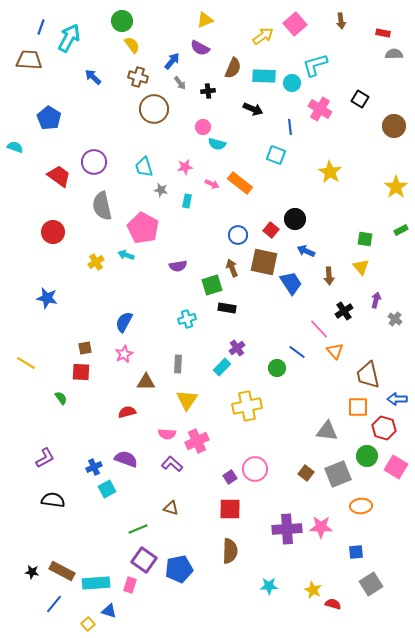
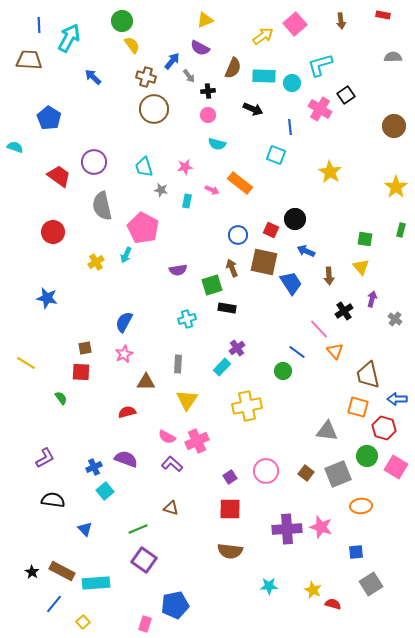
blue line at (41, 27): moved 2 px left, 2 px up; rotated 21 degrees counterclockwise
red rectangle at (383, 33): moved 18 px up
gray semicircle at (394, 54): moved 1 px left, 3 px down
cyan L-shape at (315, 65): moved 5 px right
brown cross at (138, 77): moved 8 px right
gray arrow at (180, 83): moved 9 px right, 7 px up
black square at (360, 99): moved 14 px left, 4 px up; rotated 24 degrees clockwise
pink circle at (203, 127): moved 5 px right, 12 px up
pink arrow at (212, 184): moved 6 px down
red square at (271, 230): rotated 14 degrees counterclockwise
green rectangle at (401, 230): rotated 48 degrees counterclockwise
cyan arrow at (126, 255): rotated 84 degrees counterclockwise
purple semicircle at (178, 266): moved 4 px down
purple arrow at (376, 300): moved 4 px left, 1 px up
green circle at (277, 368): moved 6 px right, 3 px down
orange square at (358, 407): rotated 15 degrees clockwise
pink semicircle at (167, 434): moved 3 px down; rotated 24 degrees clockwise
pink circle at (255, 469): moved 11 px right, 2 px down
cyan square at (107, 489): moved 2 px left, 2 px down; rotated 12 degrees counterclockwise
pink star at (321, 527): rotated 15 degrees clockwise
brown semicircle at (230, 551): rotated 95 degrees clockwise
blue pentagon at (179, 569): moved 4 px left, 36 px down
black star at (32, 572): rotated 24 degrees clockwise
pink rectangle at (130, 585): moved 15 px right, 39 px down
blue triangle at (109, 611): moved 24 px left, 82 px up; rotated 28 degrees clockwise
yellow square at (88, 624): moved 5 px left, 2 px up
